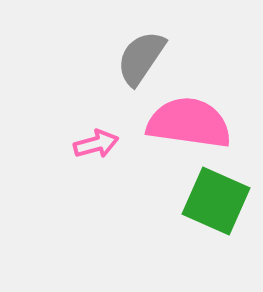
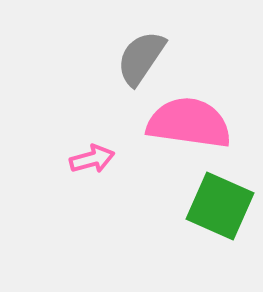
pink arrow: moved 4 px left, 15 px down
green square: moved 4 px right, 5 px down
